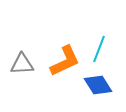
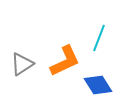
cyan line: moved 11 px up
gray triangle: rotated 30 degrees counterclockwise
